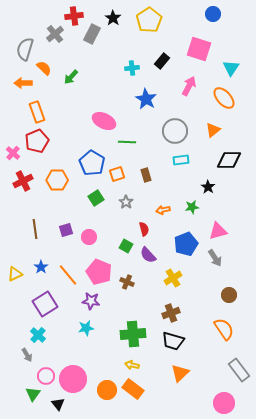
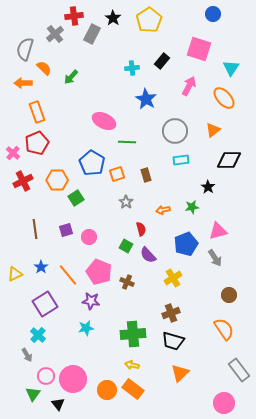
red pentagon at (37, 141): moved 2 px down
green square at (96, 198): moved 20 px left
red semicircle at (144, 229): moved 3 px left
